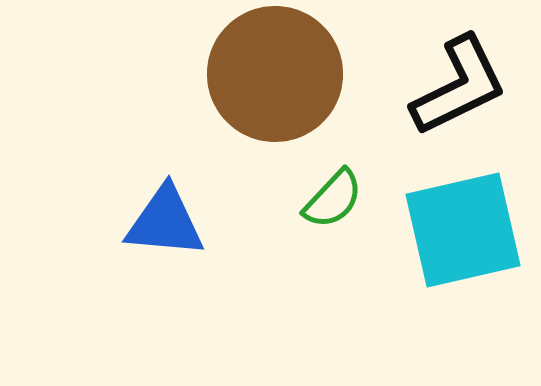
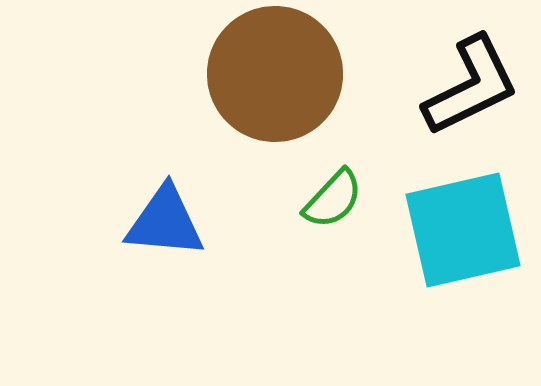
black L-shape: moved 12 px right
